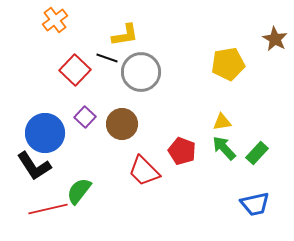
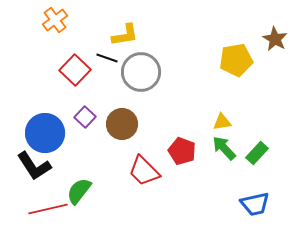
yellow pentagon: moved 8 px right, 4 px up
